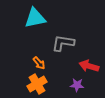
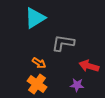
cyan triangle: rotated 20 degrees counterclockwise
orange arrow: rotated 16 degrees counterclockwise
orange cross: rotated 24 degrees counterclockwise
